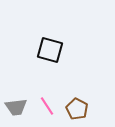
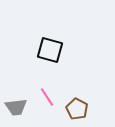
pink line: moved 9 px up
